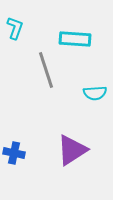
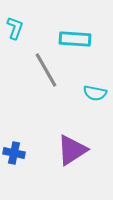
gray line: rotated 12 degrees counterclockwise
cyan semicircle: rotated 15 degrees clockwise
